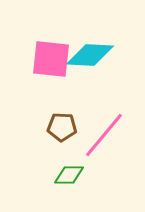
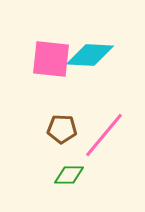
brown pentagon: moved 2 px down
